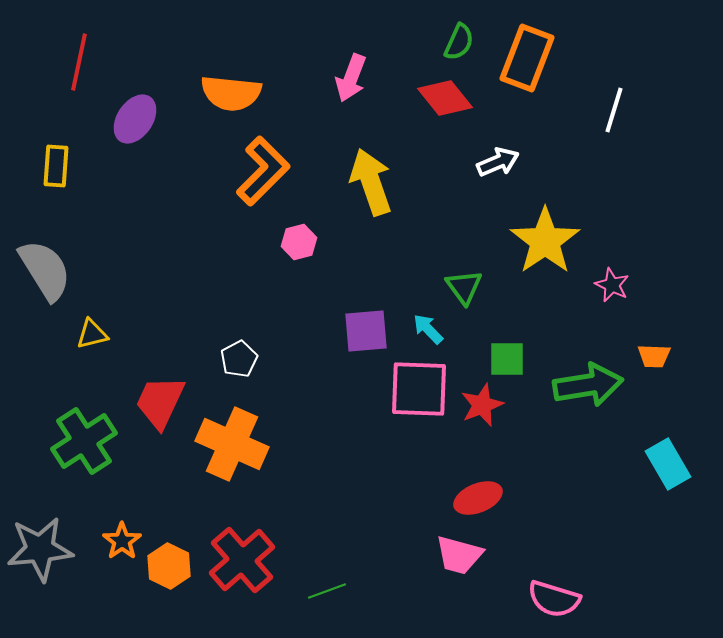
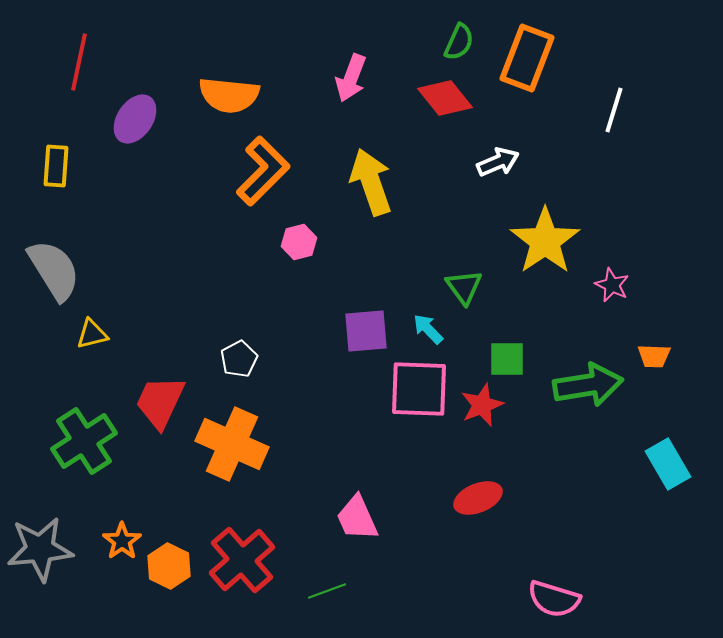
orange semicircle: moved 2 px left, 2 px down
gray semicircle: moved 9 px right
pink trapezoid: moved 102 px left, 37 px up; rotated 51 degrees clockwise
